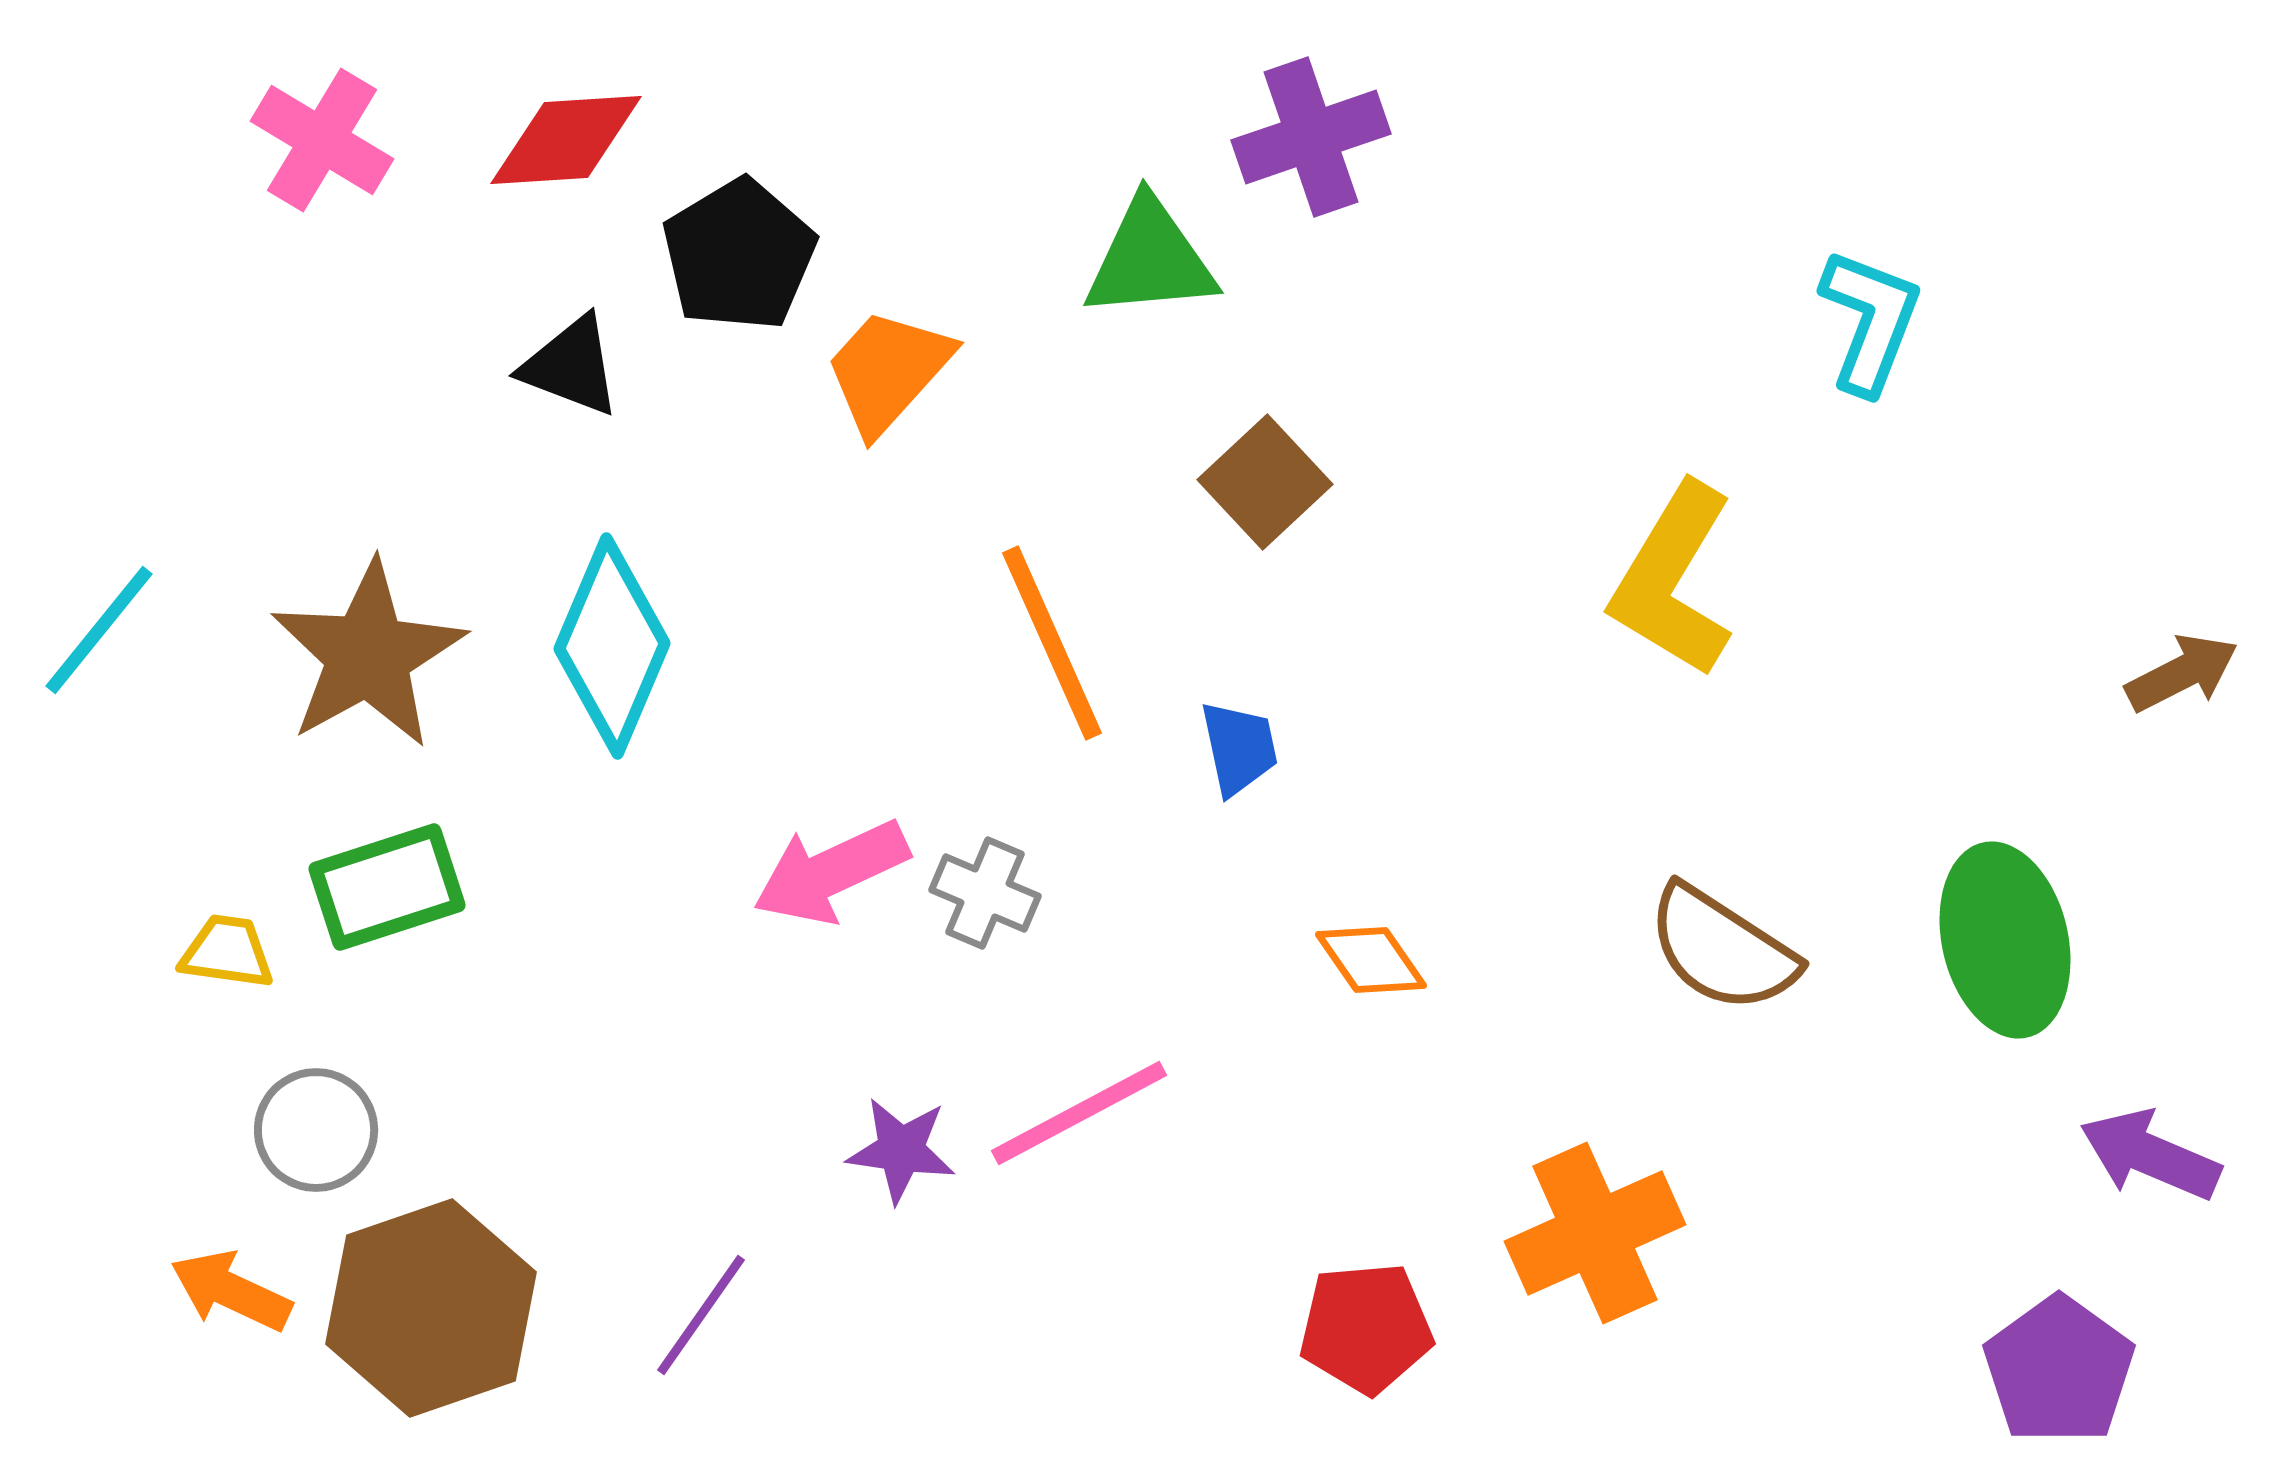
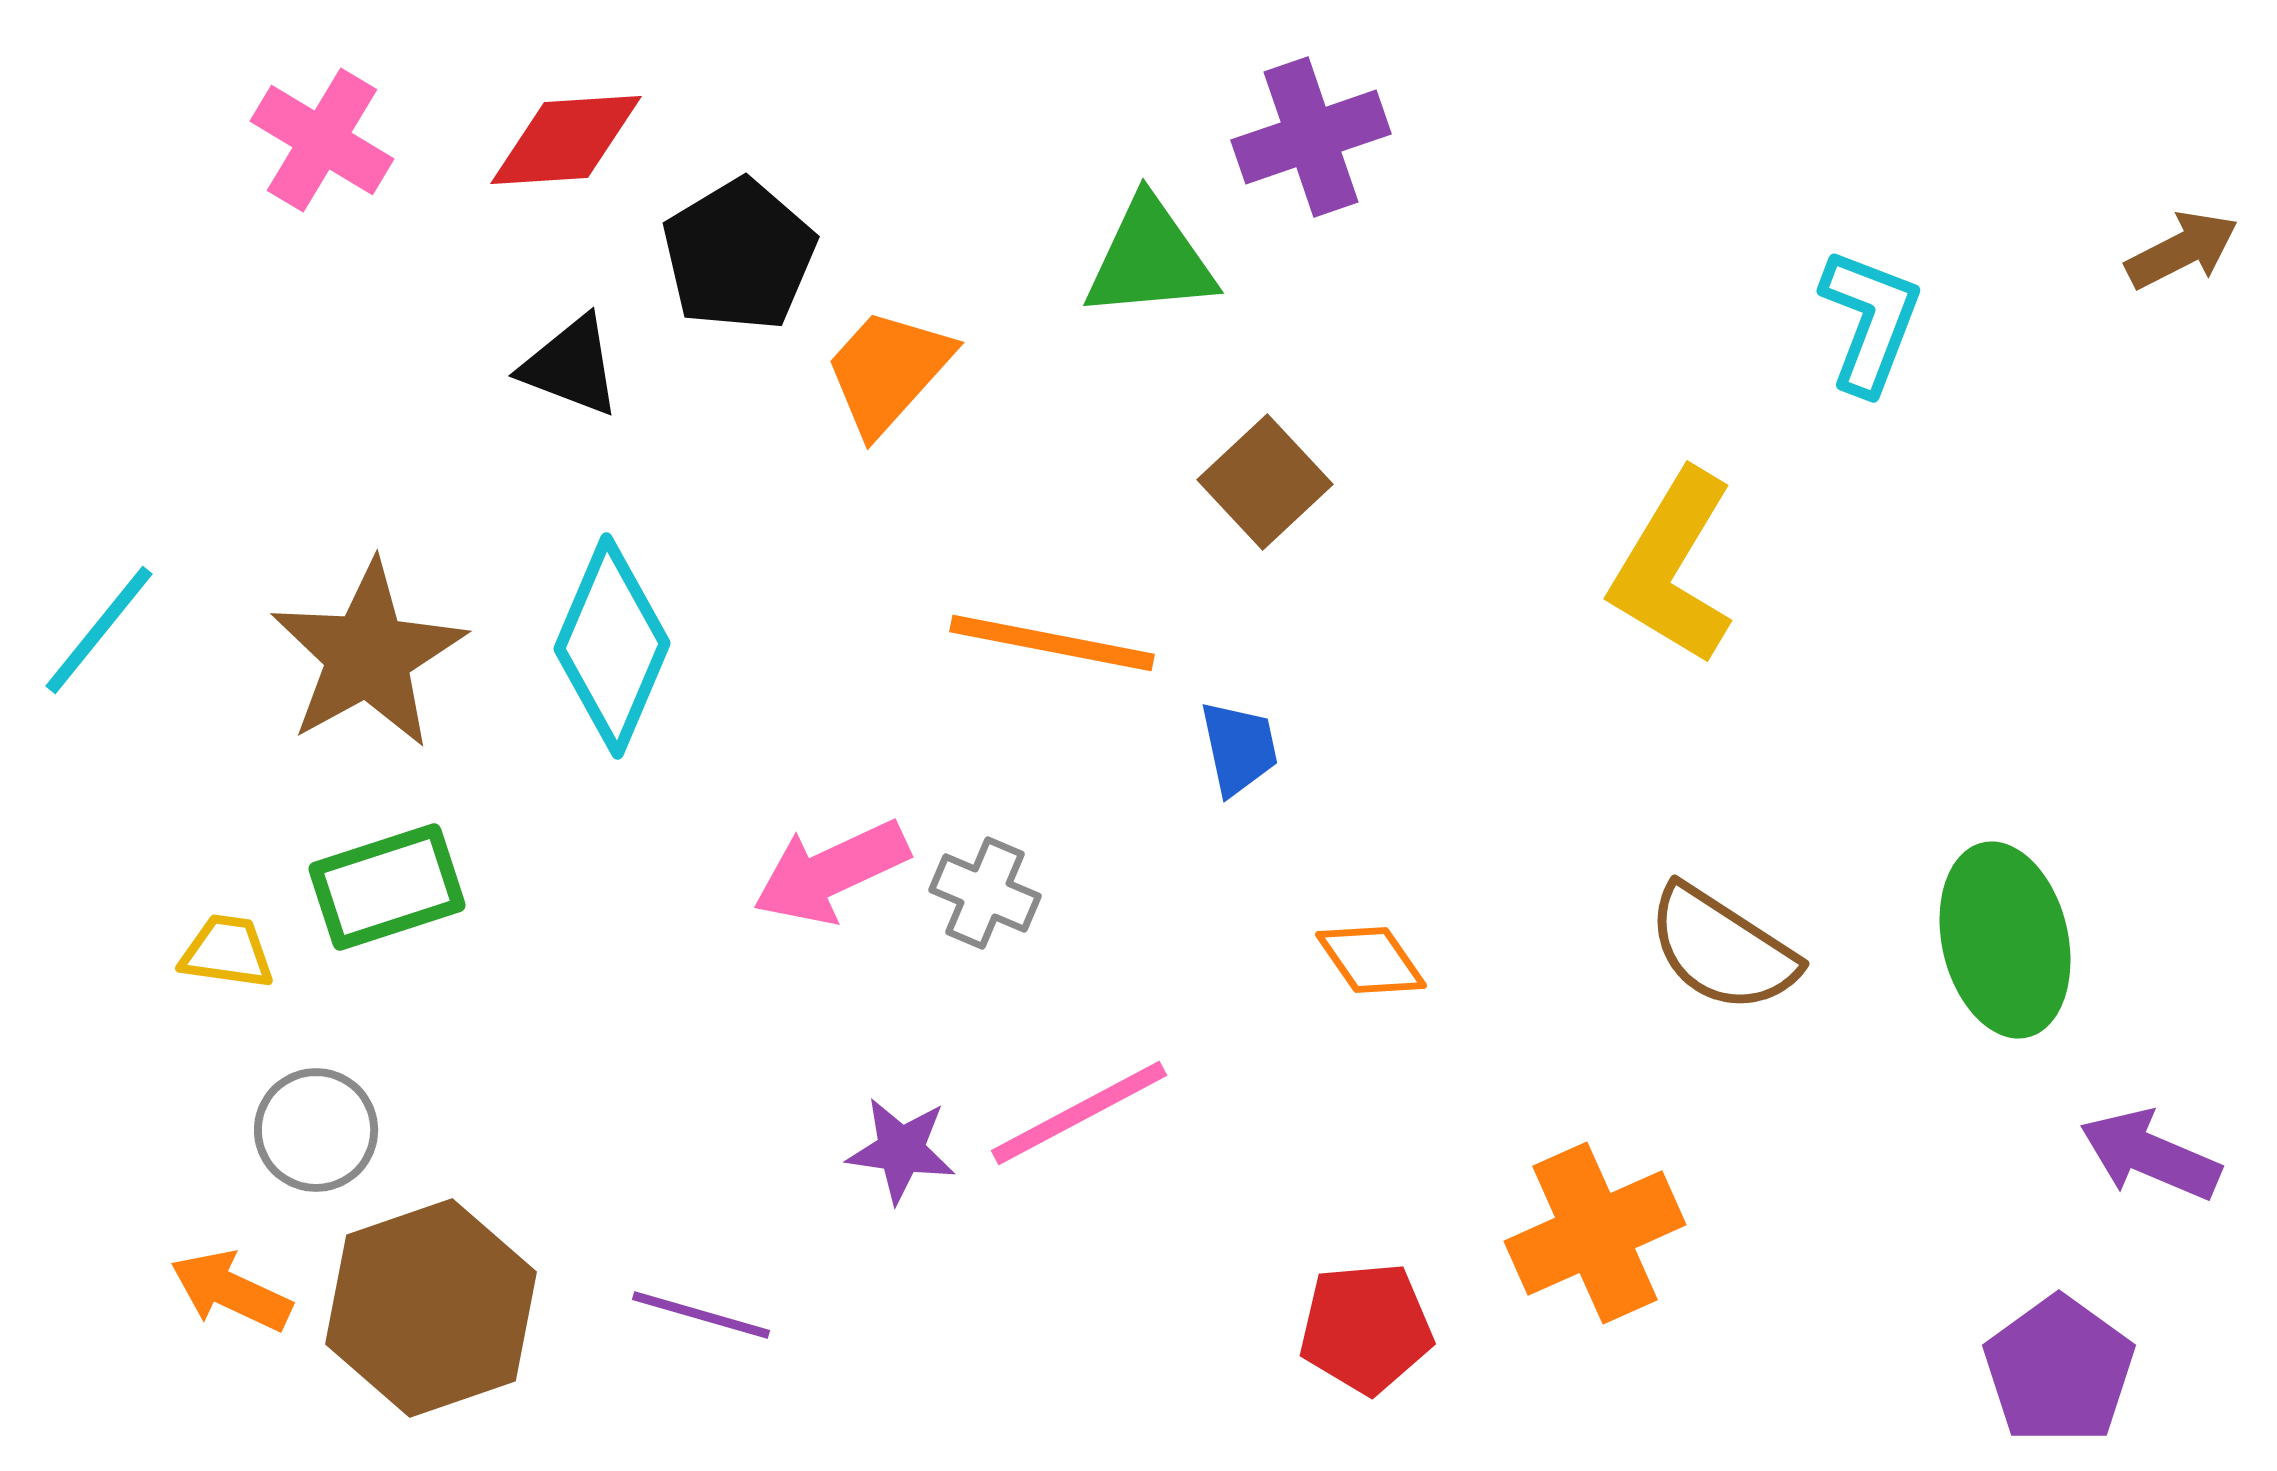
yellow L-shape: moved 13 px up
orange line: rotated 55 degrees counterclockwise
brown arrow: moved 423 px up
purple line: rotated 71 degrees clockwise
